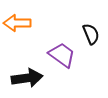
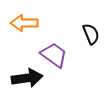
orange arrow: moved 7 px right
purple trapezoid: moved 8 px left
